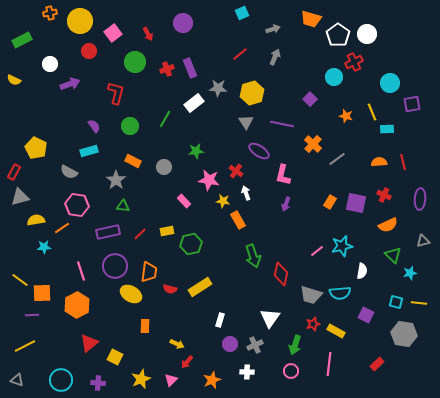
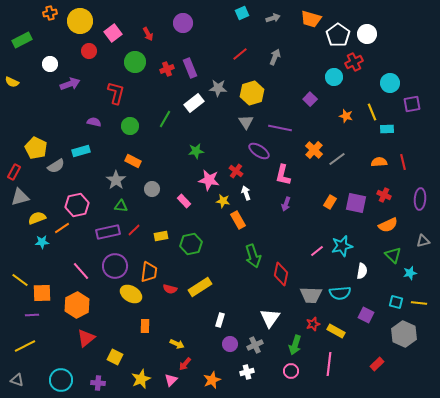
gray arrow at (273, 29): moved 11 px up
yellow semicircle at (14, 80): moved 2 px left, 2 px down
purple line at (282, 124): moved 2 px left, 4 px down
purple semicircle at (94, 126): moved 4 px up; rotated 40 degrees counterclockwise
orange cross at (313, 144): moved 1 px right, 6 px down
cyan rectangle at (89, 151): moved 8 px left
gray circle at (164, 167): moved 12 px left, 22 px down
gray semicircle at (69, 172): moved 13 px left, 6 px up; rotated 60 degrees counterclockwise
pink hexagon at (77, 205): rotated 20 degrees counterclockwise
green triangle at (123, 206): moved 2 px left
yellow semicircle at (36, 220): moved 1 px right, 2 px up; rotated 12 degrees counterclockwise
yellow rectangle at (167, 231): moved 6 px left, 5 px down
red line at (140, 234): moved 6 px left, 4 px up
cyan star at (44, 247): moved 2 px left, 5 px up
pink line at (81, 271): rotated 24 degrees counterclockwise
gray trapezoid at (311, 295): rotated 15 degrees counterclockwise
gray hexagon at (404, 334): rotated 15 degrees clockwise
red triangle at (89, 343): moved 3 px left, 5 px up
red arrow at (187, 362): moved 2 px left, 2 px down
white cross at (247, 372): rotated 16 degrees counterclockwise
